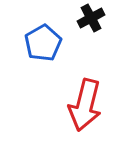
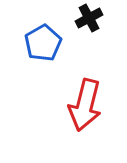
black cross: moved 2 px left
